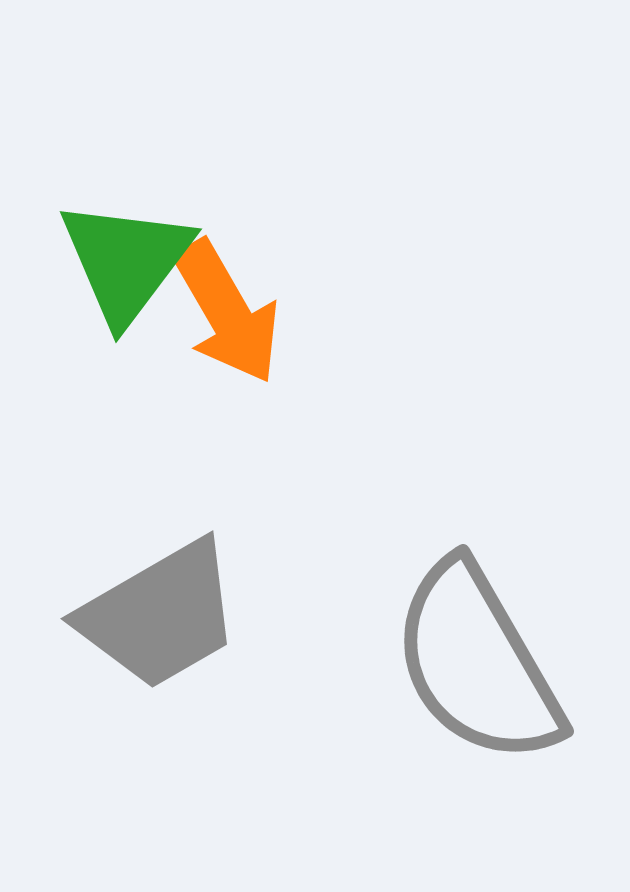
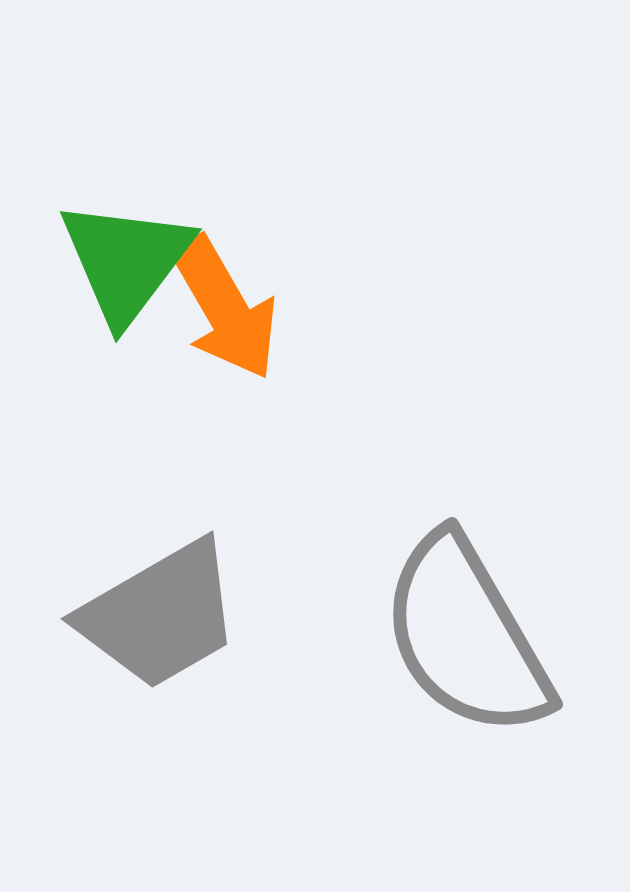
orange arrow: moved 2 px left, 4 px up
gray semicircle: moved 11 px left, 27 px up
